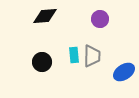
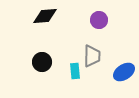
purple circle: moved 1 px left, 1 px down
cyan rectangle: moved 1 px right, 16 px down
